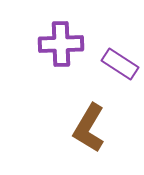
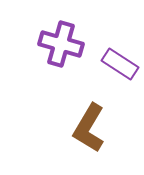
purple cross: rotated 18 degrees clockwise
